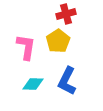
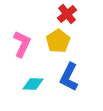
red cross: moved 1 px right; rotated 24 degrees counterclockwise
pink L-shape: moved 4 px left, 3 px up; rotated 16 degrees clockwise
blue L-shape: moved 2 px right, 4 px up
